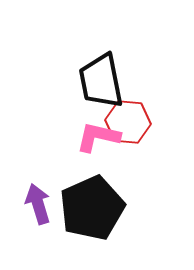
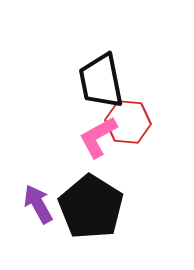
pink L-shape: rotated 42 degrees counterclockwise
purple arrow: rotated 12 degrees counterclockwise
black pentagon: moved 1 px left, 1 px up; rotated 16 degrees counterclockwise
